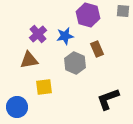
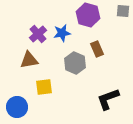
blue star: moved 3 px left, 3 px up
